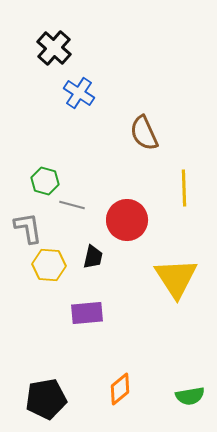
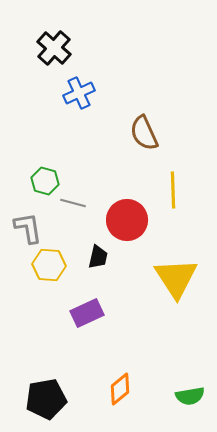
blue cross: rotated 32 degrees clockwise
yellow line: moved 11 px left, 2 px down
gray line: moved 1 px right, 2 px up
black trapezoid: moved 5 px right
purple rectangle: rotated 20 degrees counterclockwise
